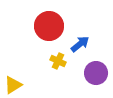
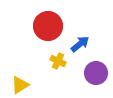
red circle: moved 1 px left
yellow triangle: moved 7 px right
